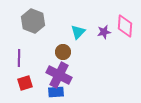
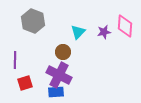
purple line: moved 4 px left, 2 px down
